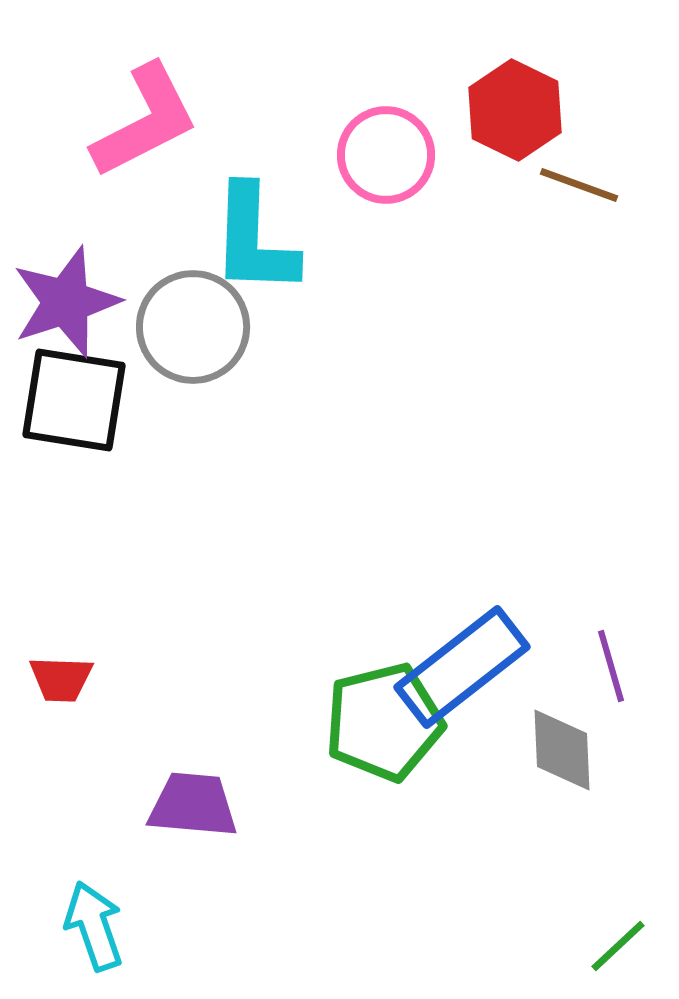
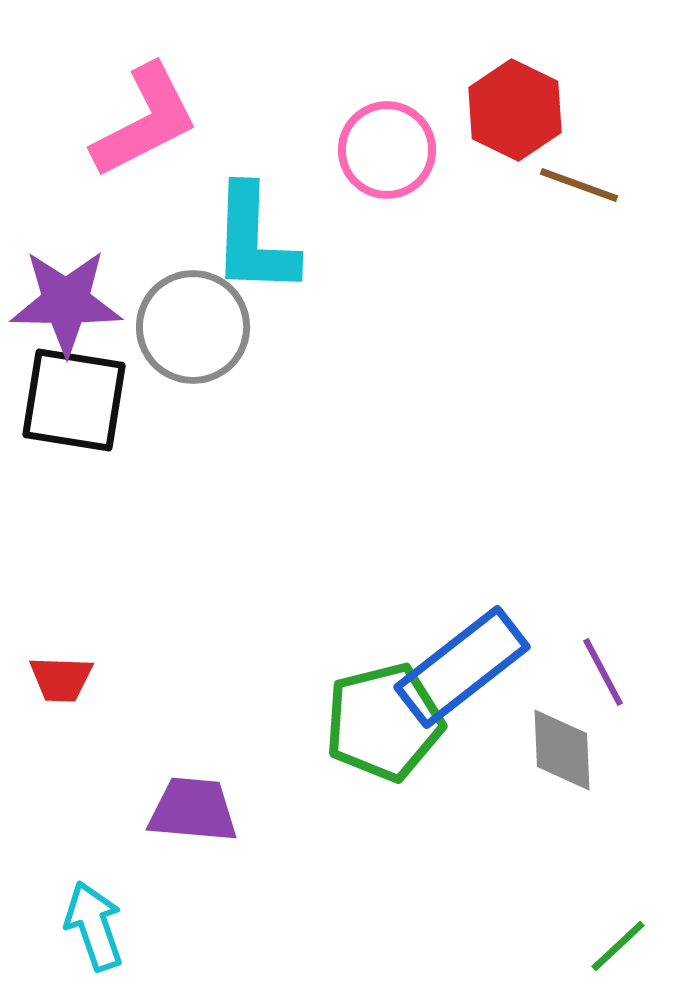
pink circle: moved 1 px right, 5 px up
purple star: rotated 19 degrees clockwise
purple line: moved 8 px left, 6 px down; rotated 12 degrees counterclockwise
purple trapezoid: moved 5 px down
